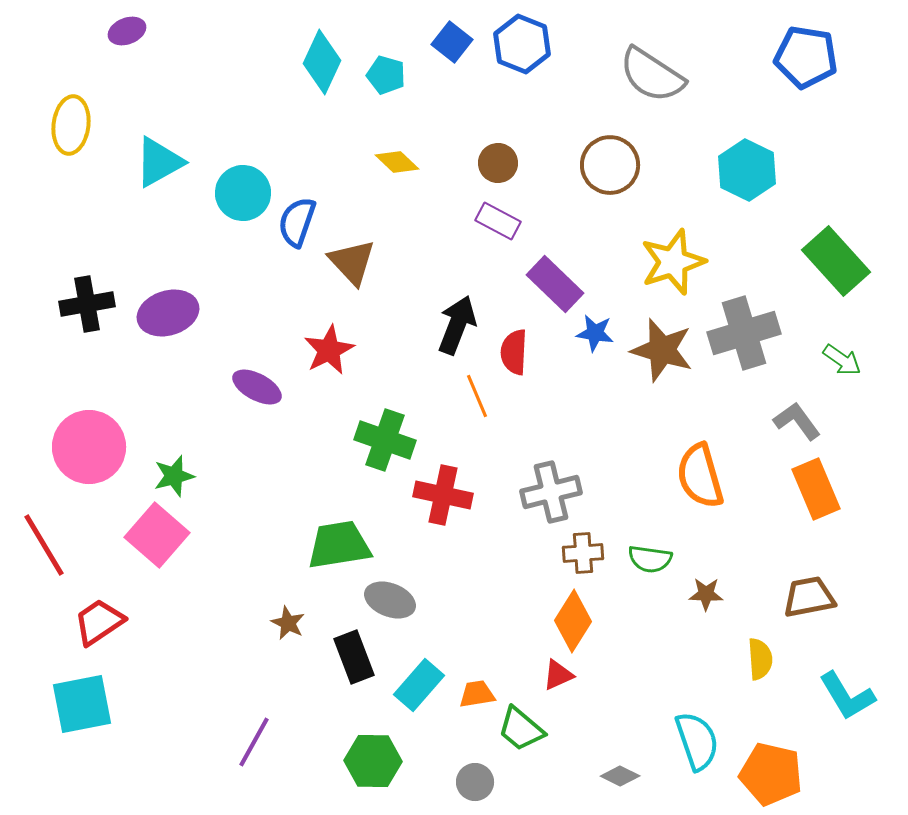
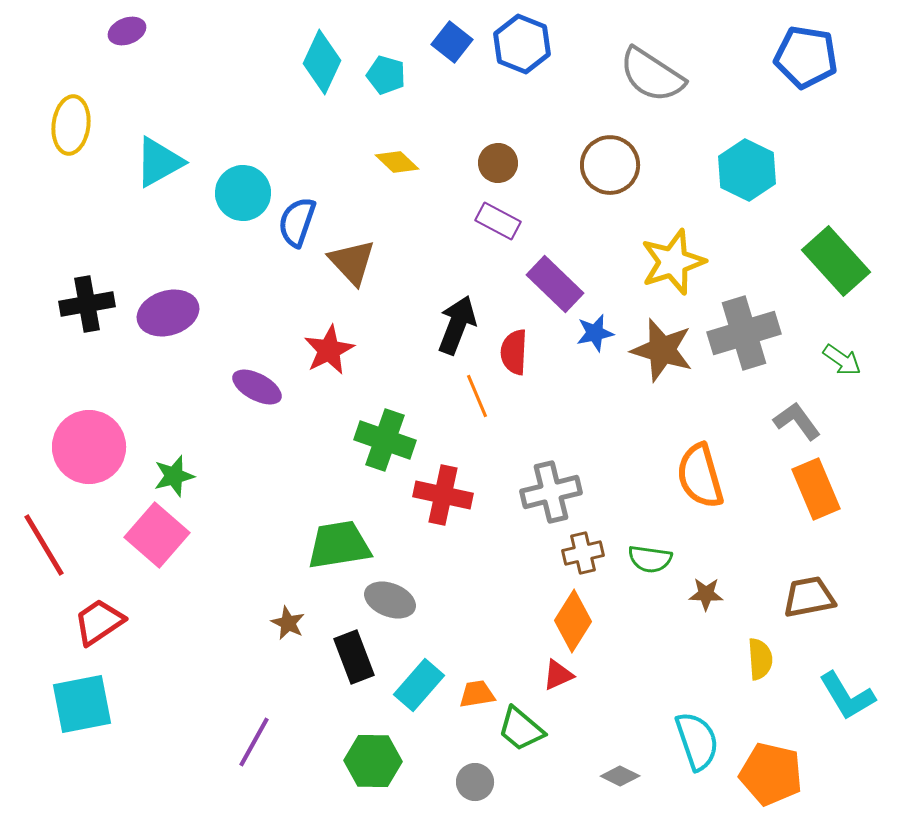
blue star at (595, 333): rotated 21 degrees counterclockwise
brown cross at (583, 553): rotated 9 degrees counterclockwise
